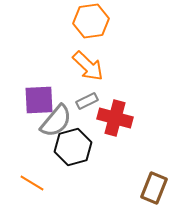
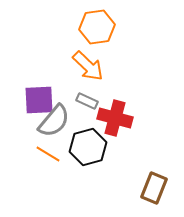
orange hexagon: moved 6 px right, 6 px down
gray rectangle: rotated 50 degrees clockwise
gray semicircle: moved 2 px left
black hexagon: moved 15 px right
orange line: moved 16 px right, 29 px up
